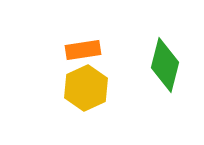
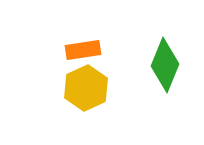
green diamond: rotated 8 degrees clockwise
